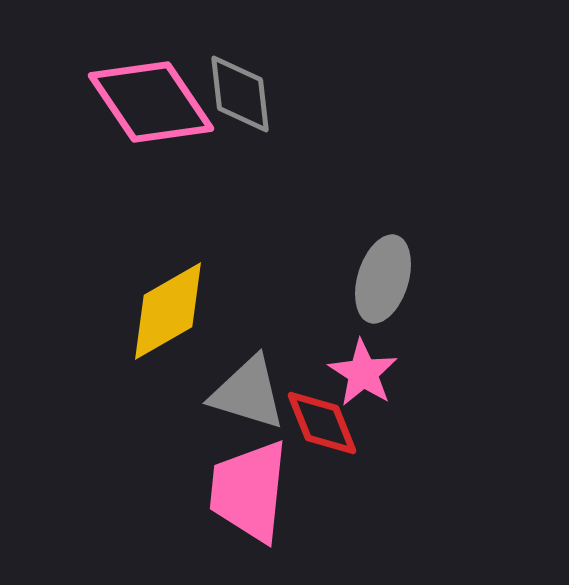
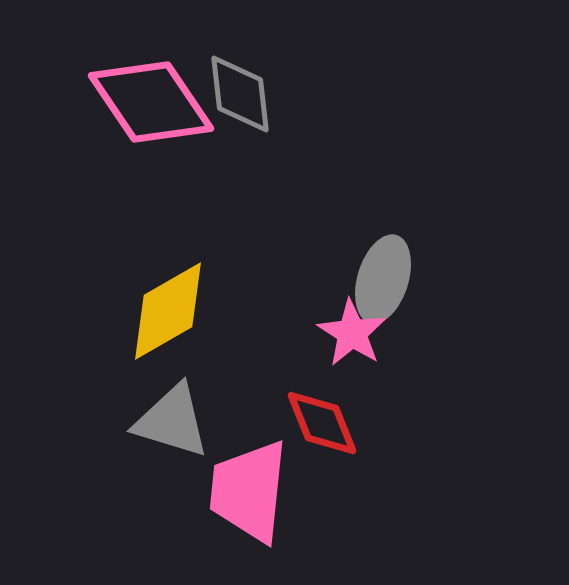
pink star: moved 11 px left, 40 px up
gray triangle: moved 76 px left, 28 px down
